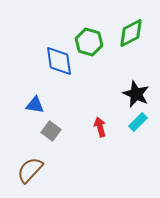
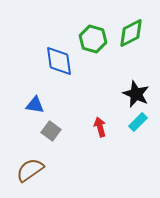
green hexagon: moved 4 px right, 3 px up
brown semicircle: rotated 12 degrees clockwise
